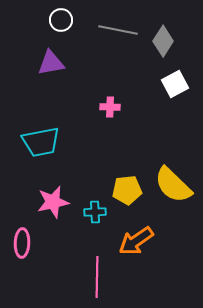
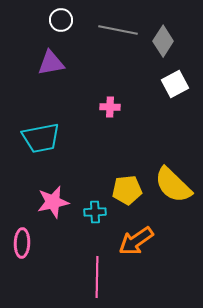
cyan trapezoid: moved 4 px up
